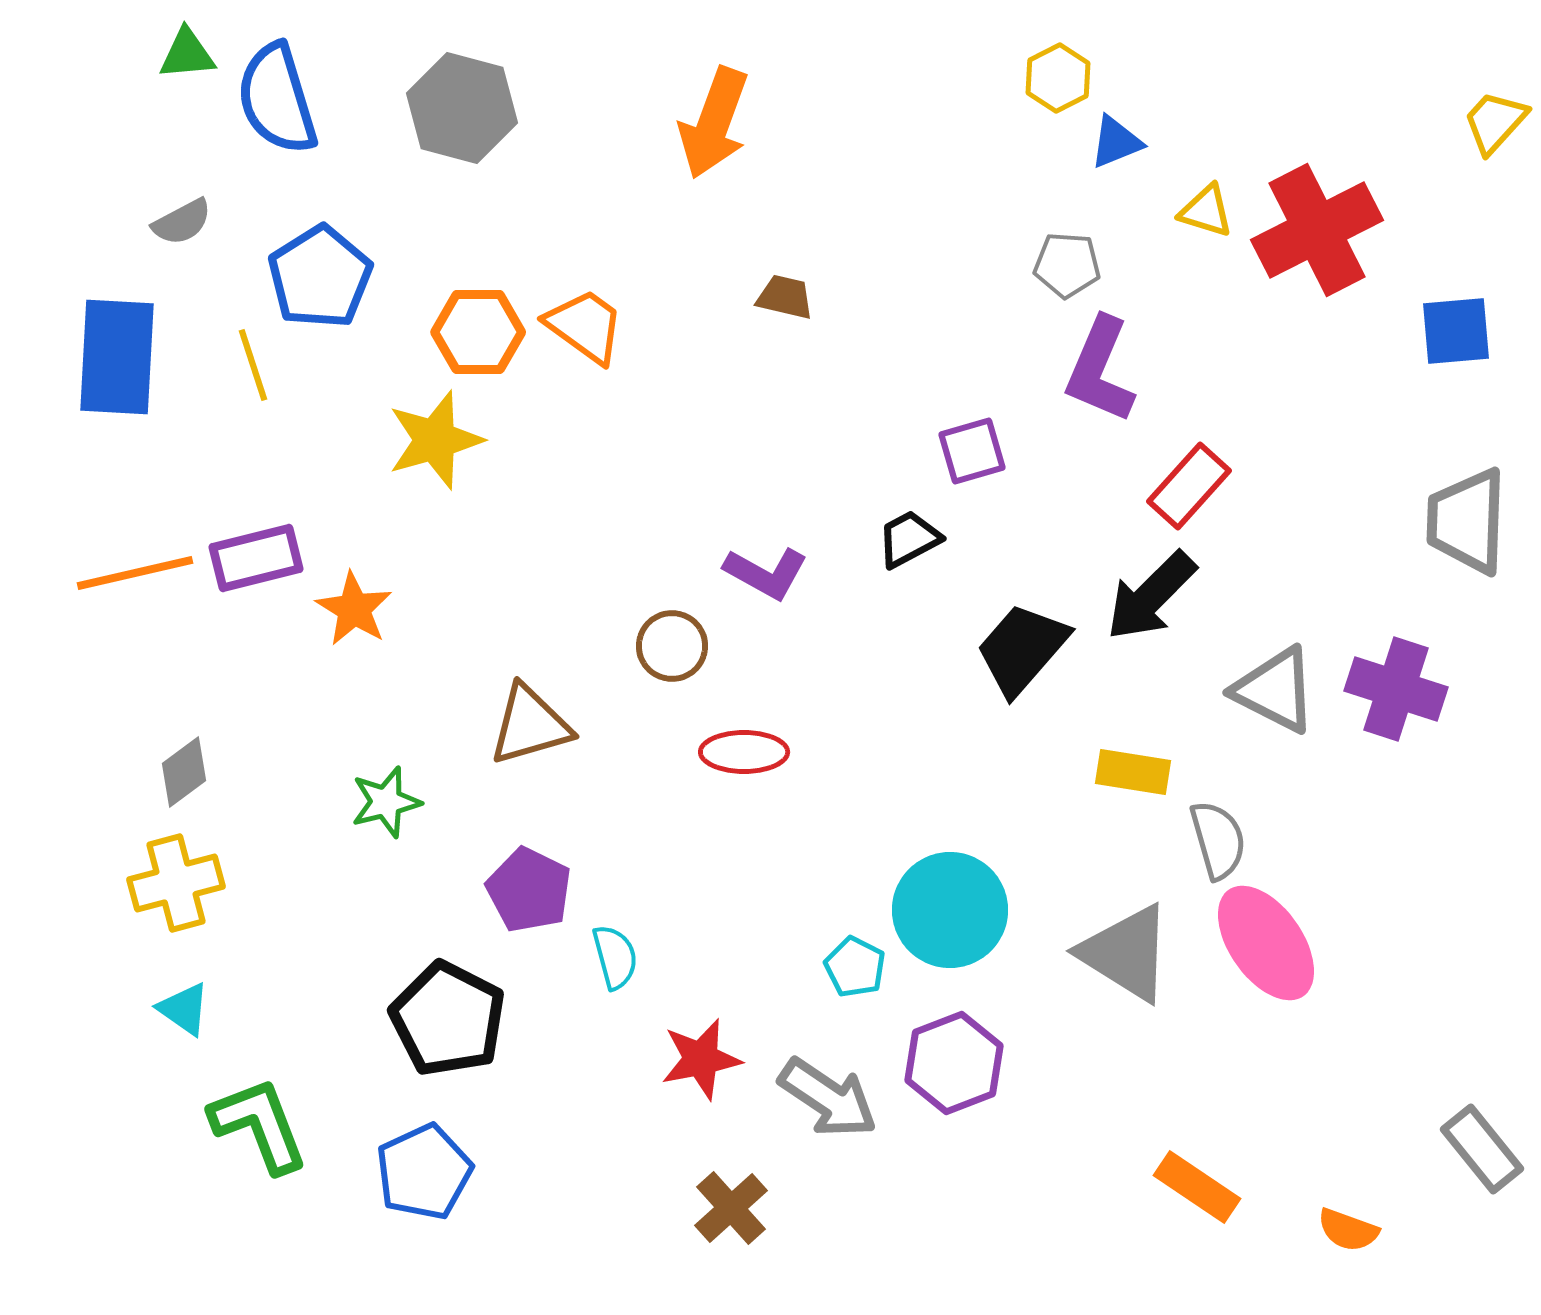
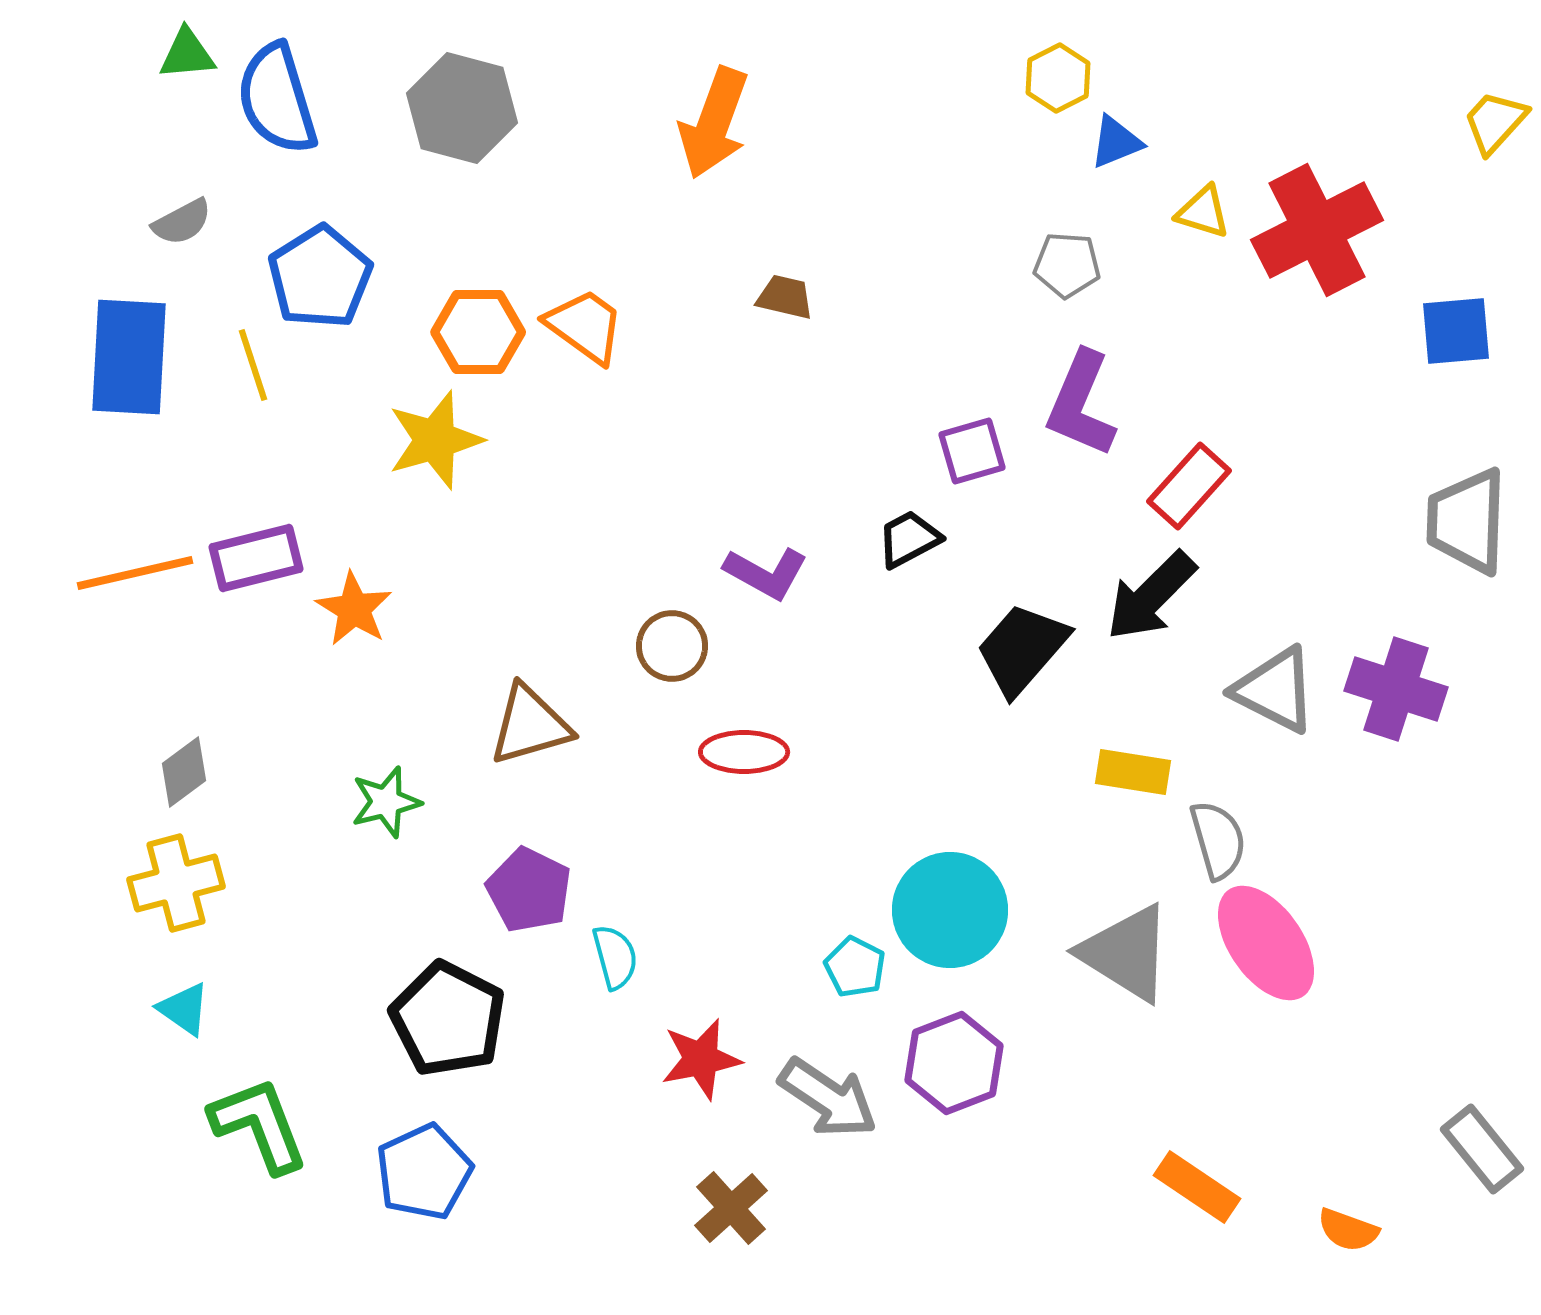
yellow triangle at (1206, 211): moved 3 px left, 1 px down
blue rectangle at (117, 357): moved 12 px right
purple L-shape at (1100, 370): moved 19 px left, 34 px down
